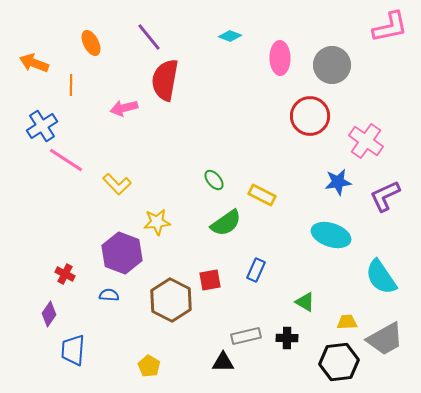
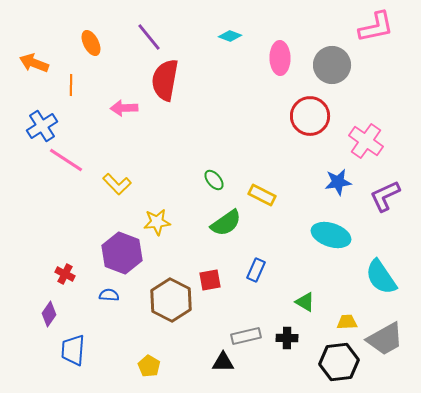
pink L-shape: moved 14 px left
pink arrow: rotated 12 degrees clockwise
